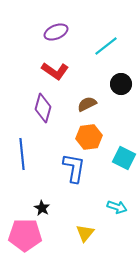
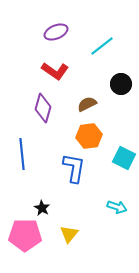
cyan line: moved 4 px left
orange hexagon: moved 1 px up
yellow triangle: moved 16 px left, 1 px down
